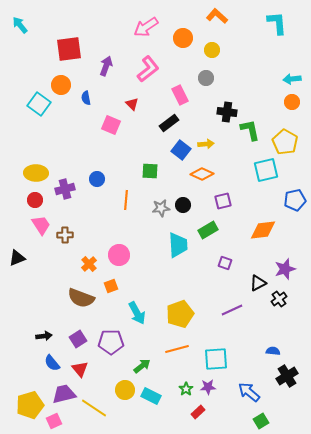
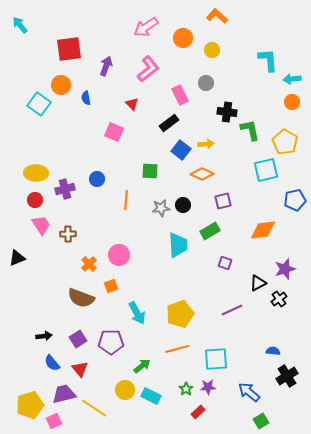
cyan L-shape at (277, 23): moved 9 px left, 37 px down
gray circle at (206, 78): moved 5 px down
pink square at (111, 125): moved 3 px right, 7 px down
green rectangle at (208, 230): moved 2 px right, 1 px down
brown cross at (65, 235): moved 3 px right, 1 px up
